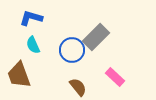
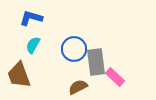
gray rectangle: moved 25 px down; rotated 52 degrees counterclockwise
cyan semicircle: rotated 54 degrees clockwise
blue circle: moved 2 px right, 1 px up
brown semicircle: rotated 78 degrees counterclockwise
